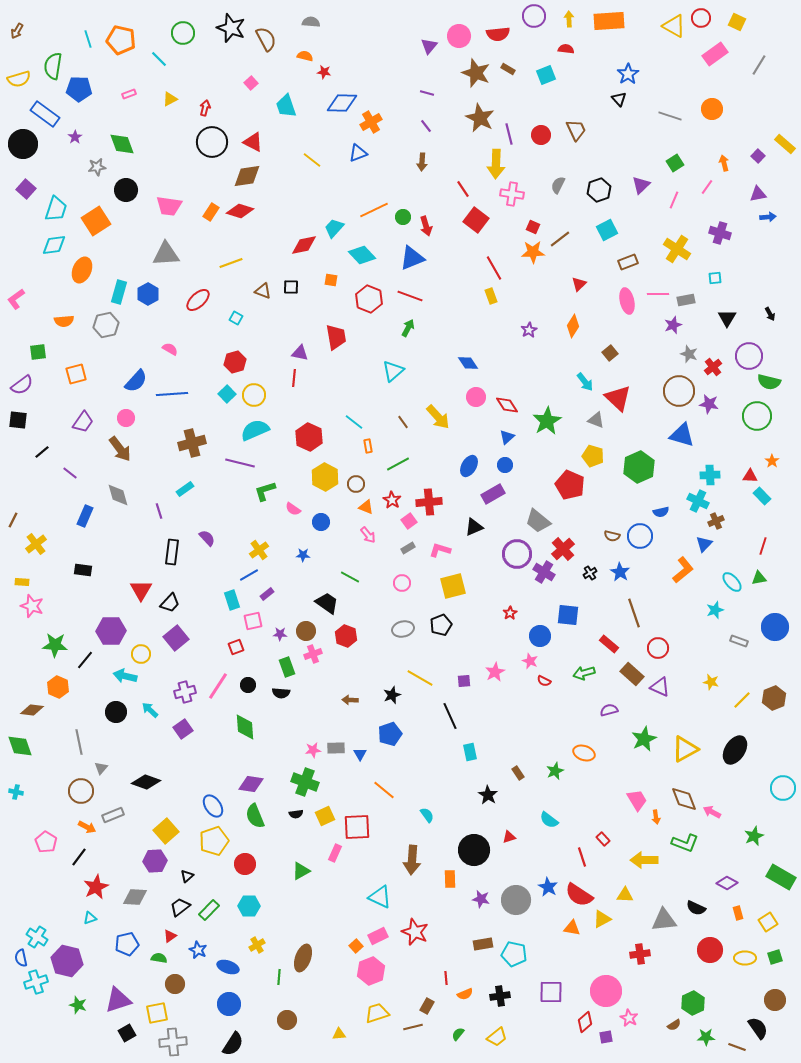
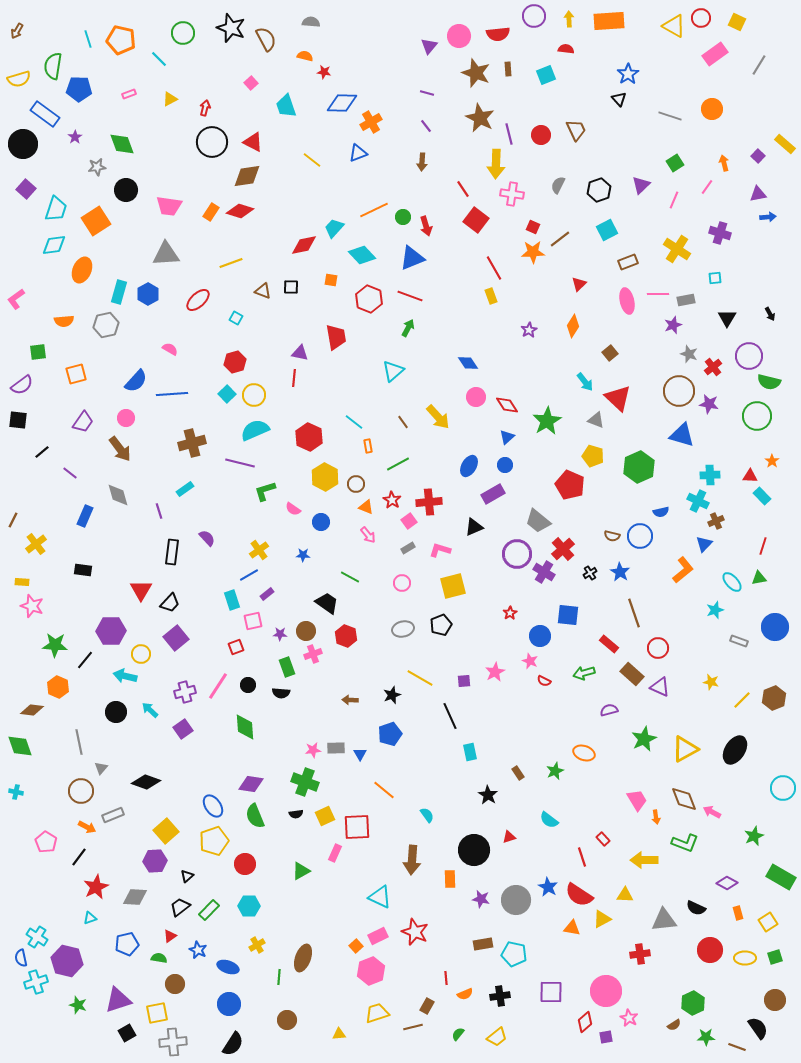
brown rectangle at (508, 69): rotated 56 degrees clockwise
